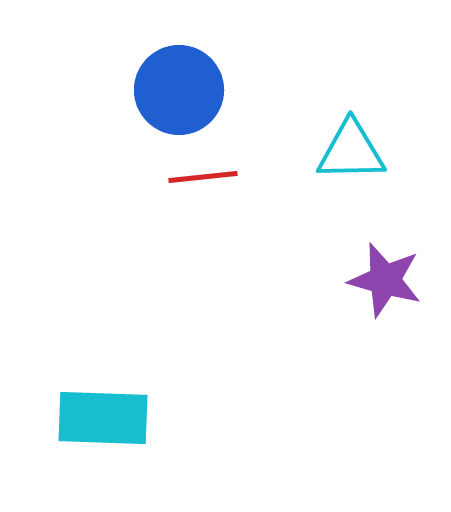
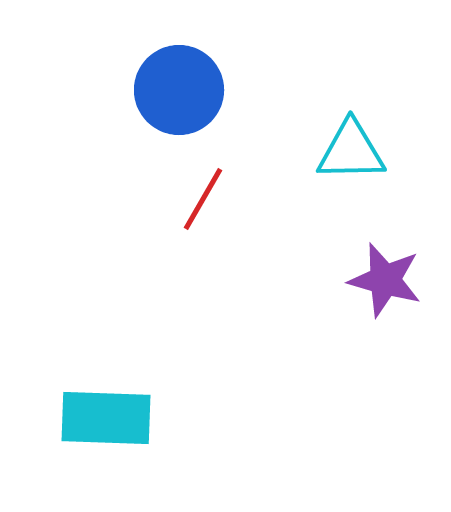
red line: moved 22 px down; rotated 54 degrees counterclockwise
cyan rectangle: moved 3 px right
